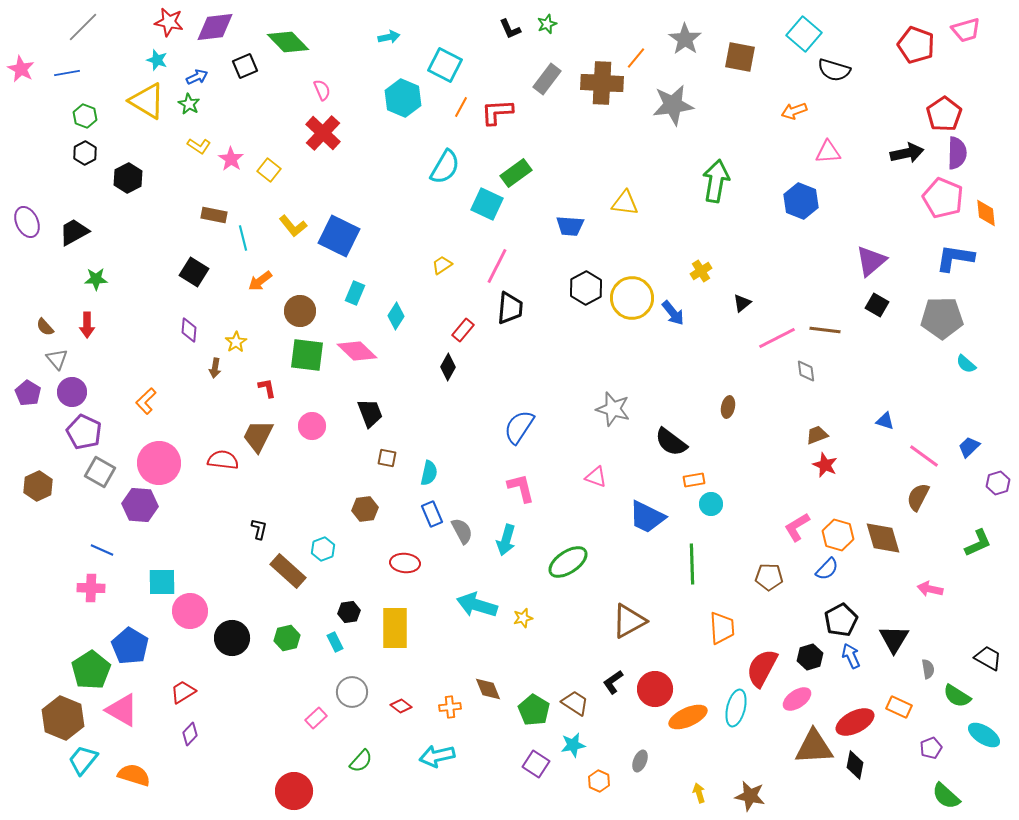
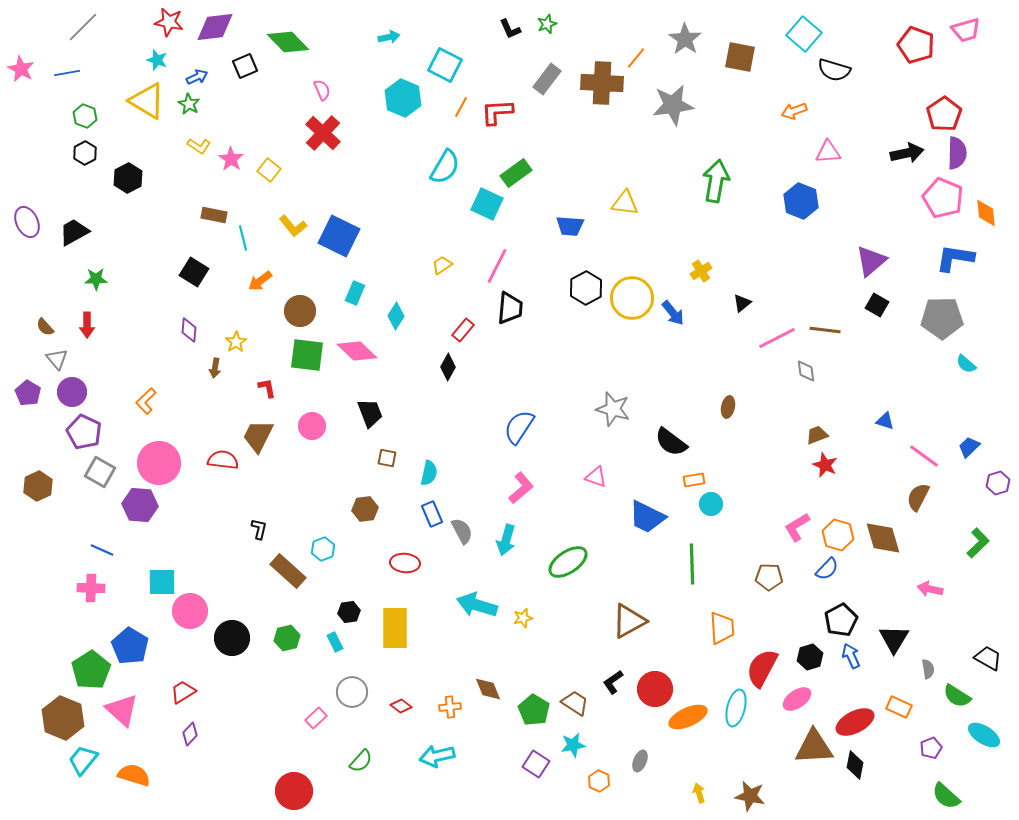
pink L-shape at (521, 488): rotated 64 degrees clockwise
green L-shape at (978, 543): rotated 20 degrees counterclockwise
pink triangle at (122, 710): rotated 12 degrees clockwise
